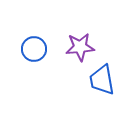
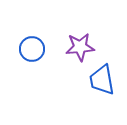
blue circle: moved 2 px left
